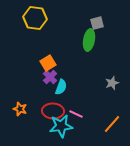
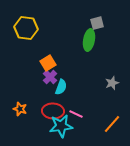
yellow hexagon: moved 9 px left, 10 px down
